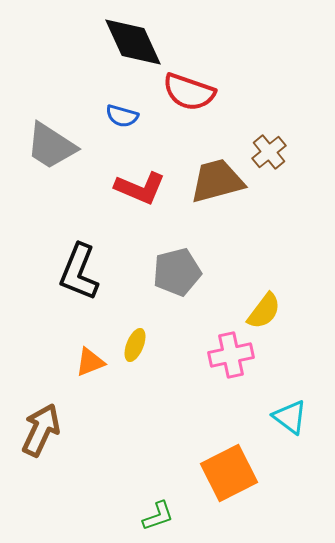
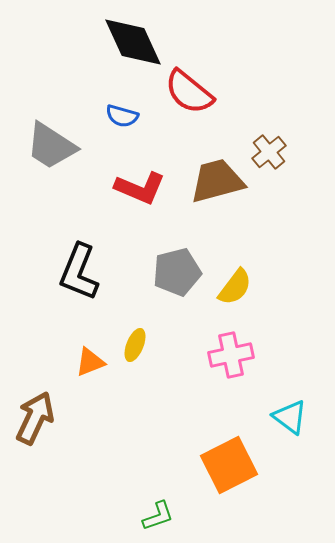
red semicircle: rotated 20 degrees clockwise
yellow semicircle: moved 29 px left, 24 px up
brown arrow: moved 6 px left, 12 px up
orange square: moved 8 px up
